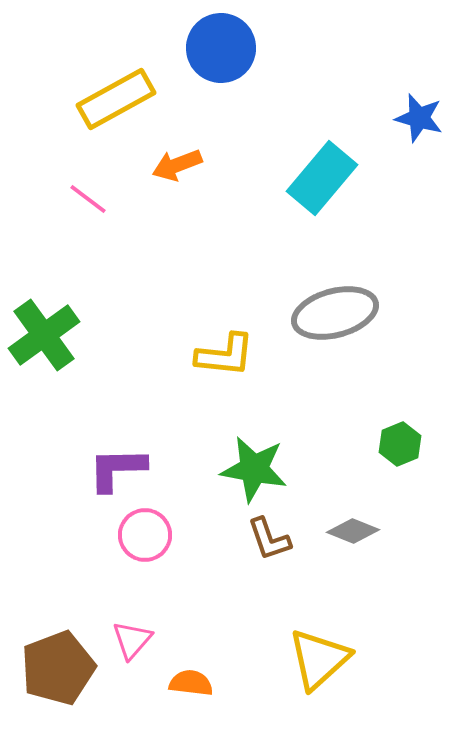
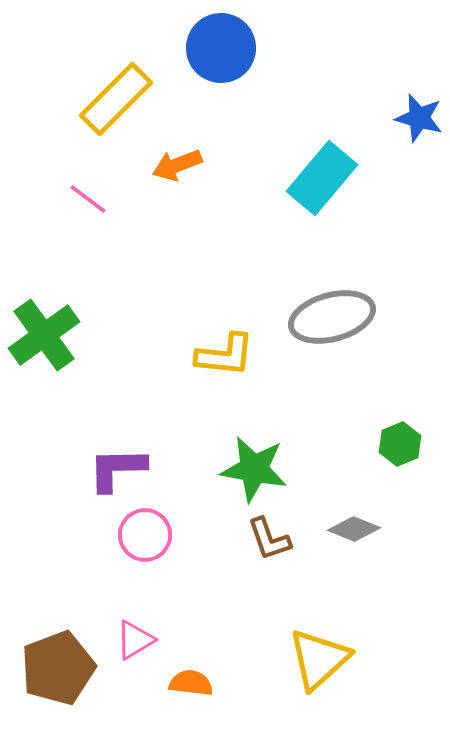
yellow rectangle: rotated 16 degrees counterclockwise
gray ellipse: moved 3 px left, 4 px down
gray diamond: moved 1 px right, 2 px up
pink triangle: moved 3 px right; rotated 18 degrees clockwise
